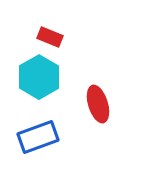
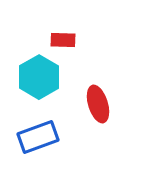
red rectangle: moved 13 px right, 3 px down; rotated 20 degrees counterclockwise
